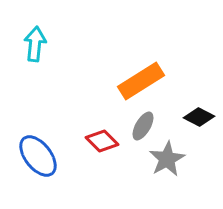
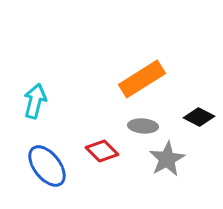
cyan arrow: moved 57 px down; rotated 8 degrees clockwise
orange rectangle: moved 1 px right, 2 px up
gray ellipse: rotated 64 degrees clockwise
red diamond: moved 10 px down
blue ellipse: moved 9 px right, 10 px down
